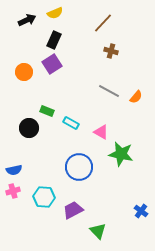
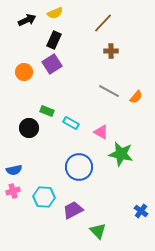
brown cross: rotated 16 degrees counterclockwise
